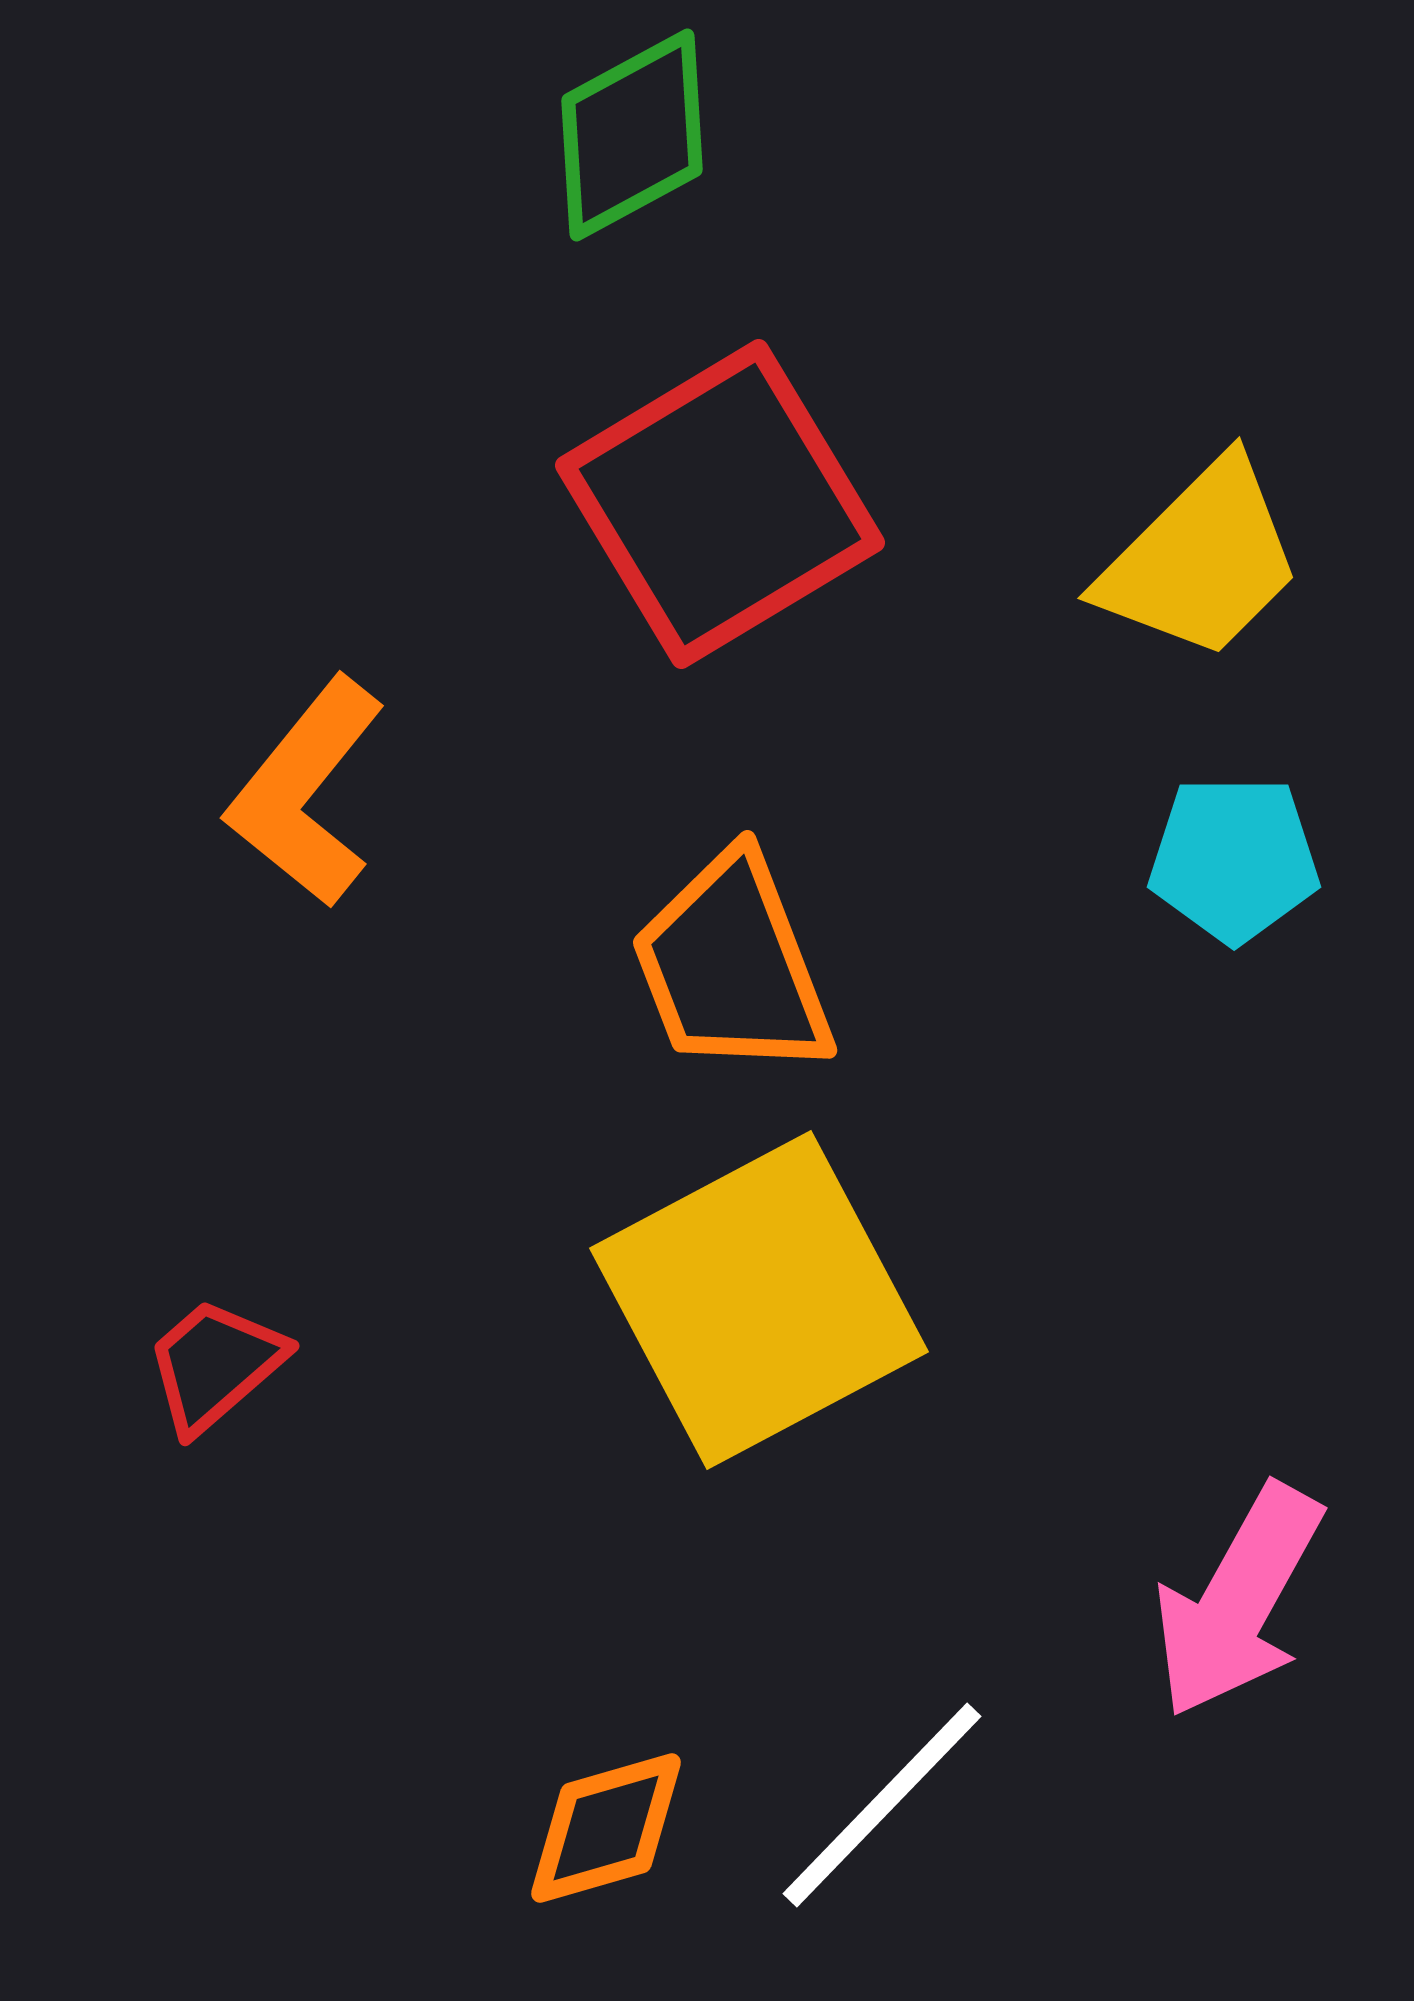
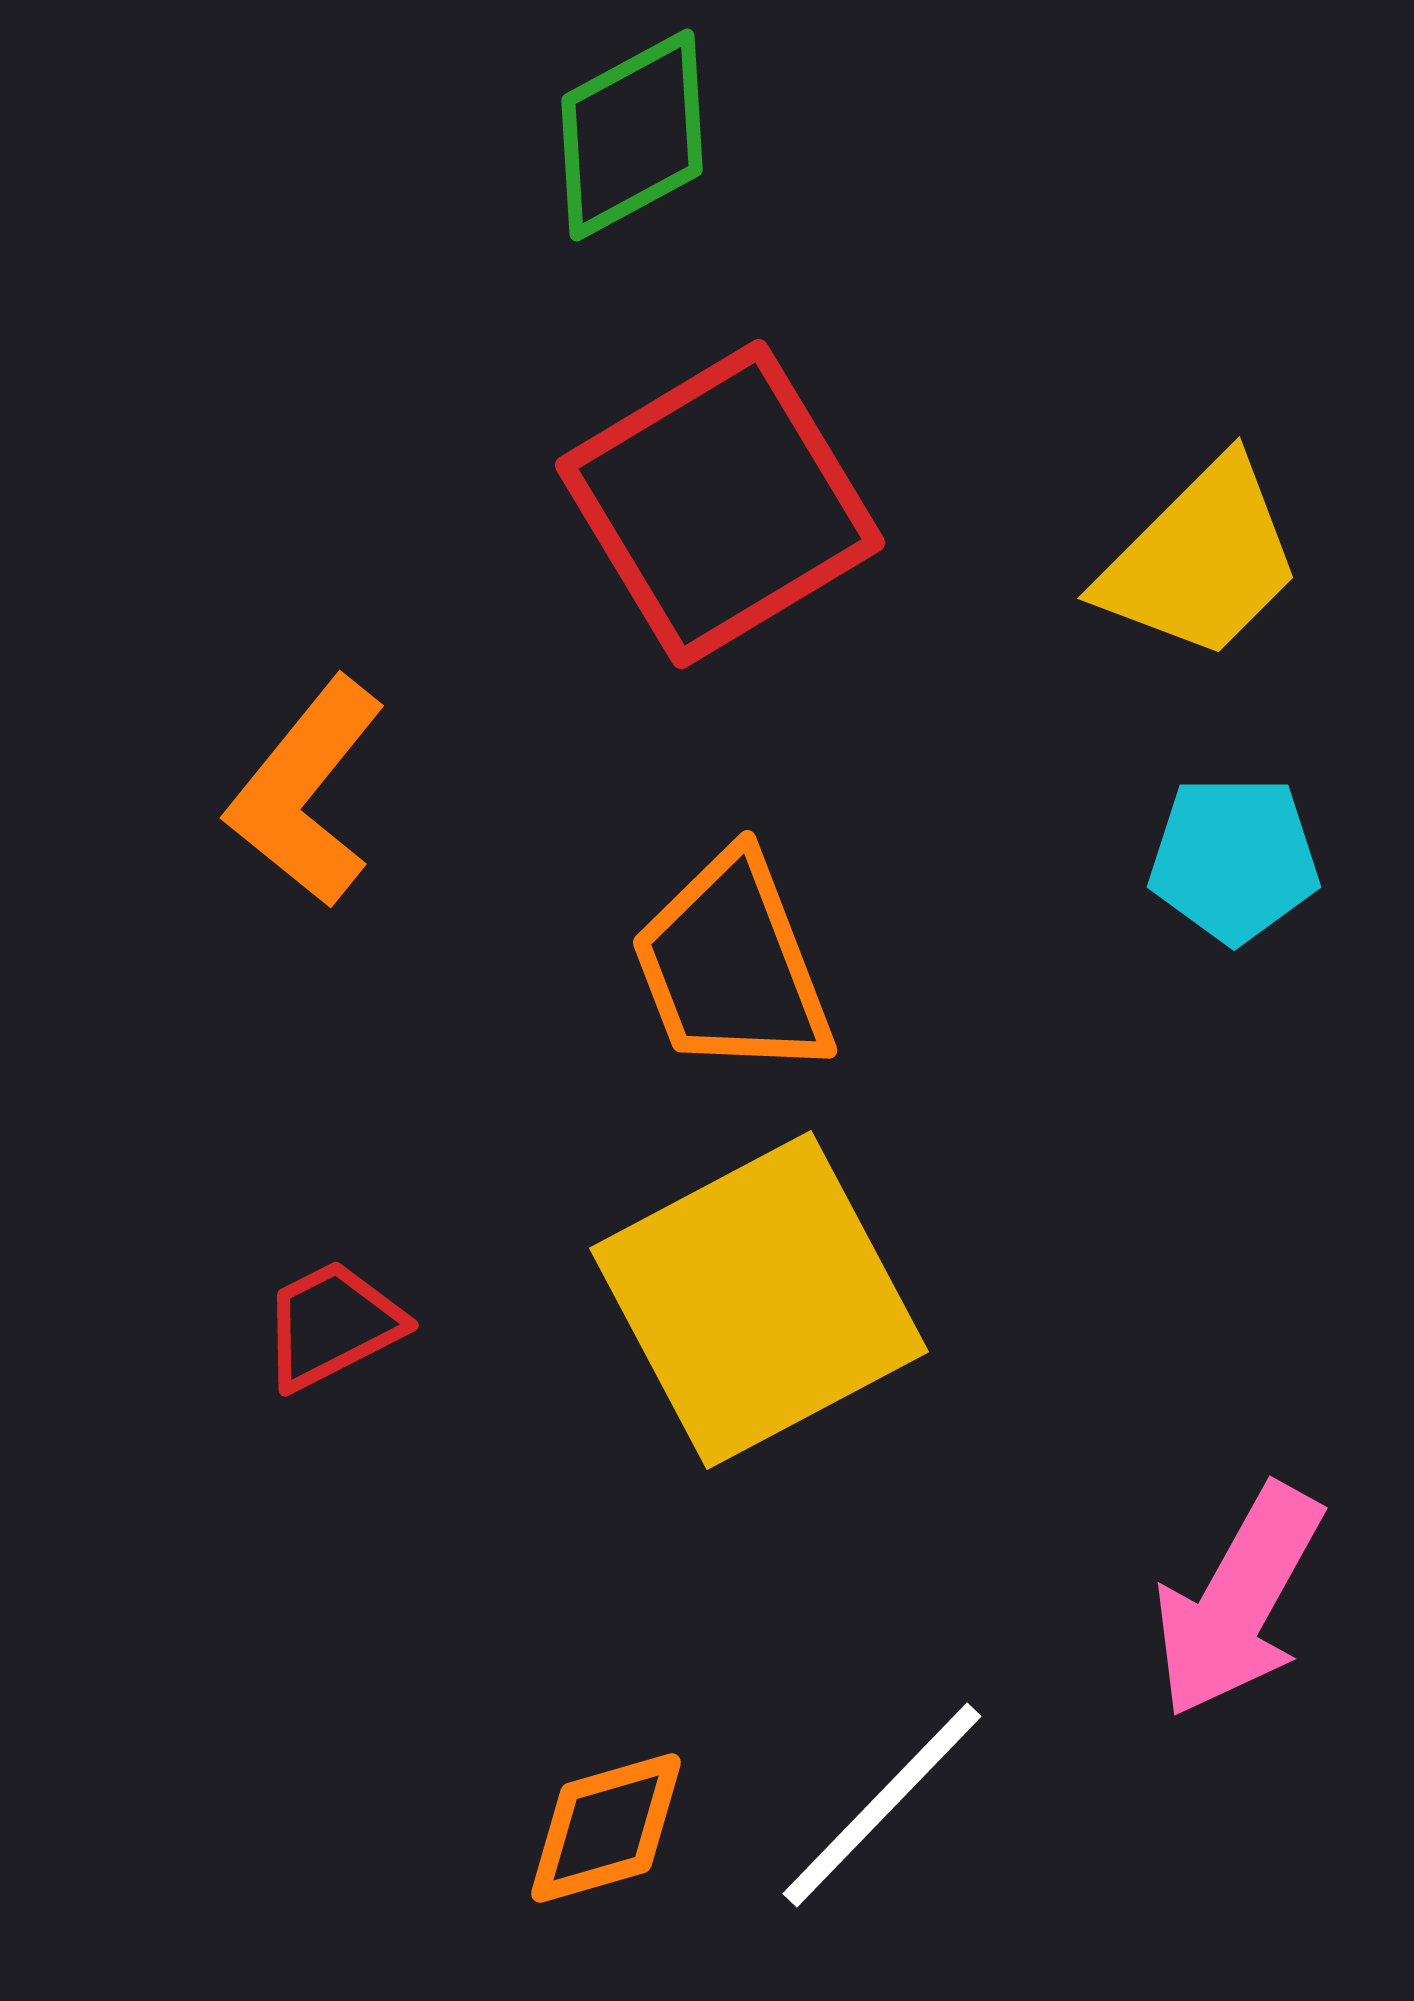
red trapezoid: moved 117 px right, 40 px up; rotated 14 degrees clockwise
